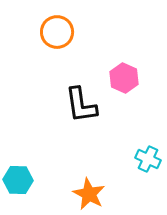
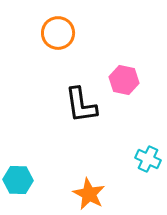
orange circle: moved 1 px right, 1 px down
pink hexagon: moved 2 px down; rotated 12 degrees counterclockwise
